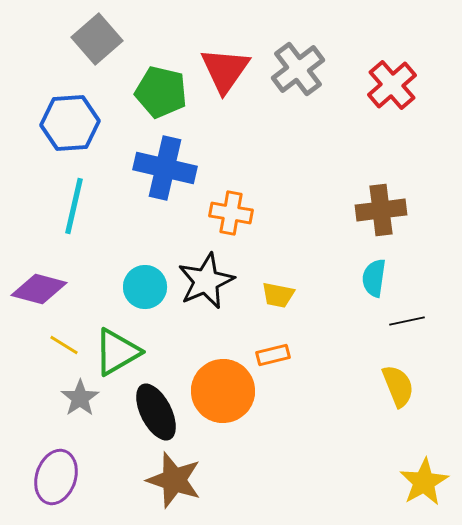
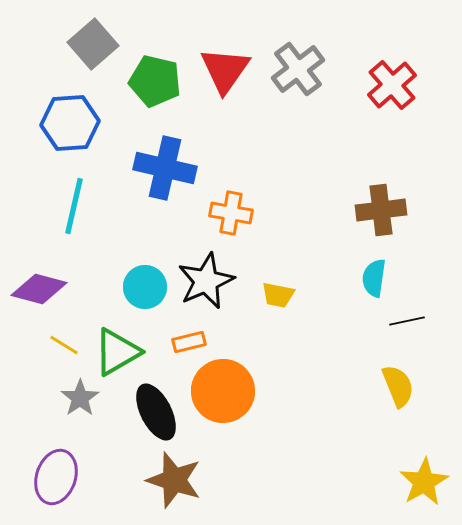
gray square: moved 4 px left, 5 px down
green pentagon: moved 6 px left, 11 px up
orange rectangle: moved 84 px left, 13 px up
